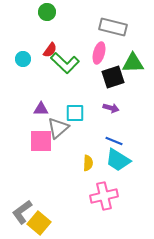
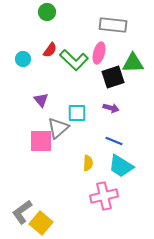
gray rectangle: moved 2 px up; rotated 8 degrees counterclockwise
green L-shape: moved 9 px right, 3 px up
purple triangle: moved 9 px up; rotated 49 degrees clockwise
cyan square: moved 2 px right
cyan trapezoid: moved 3 px right, 6 px down
yellow square: moved 2 px right
